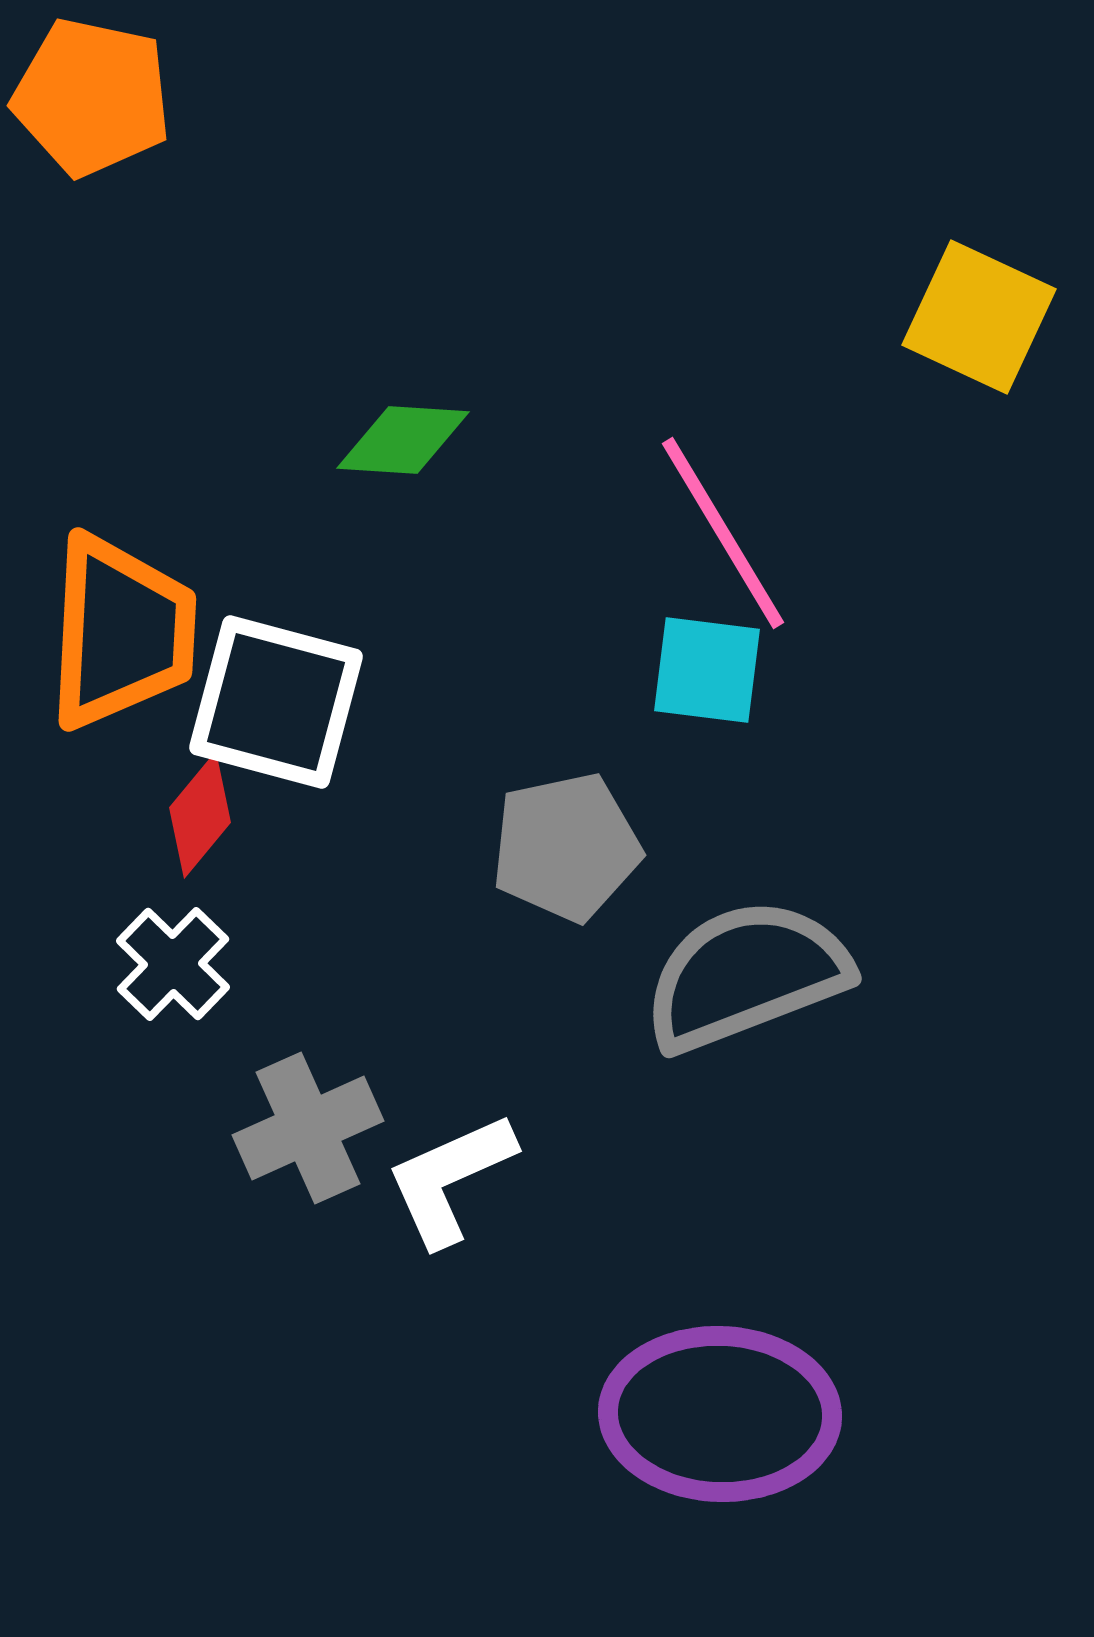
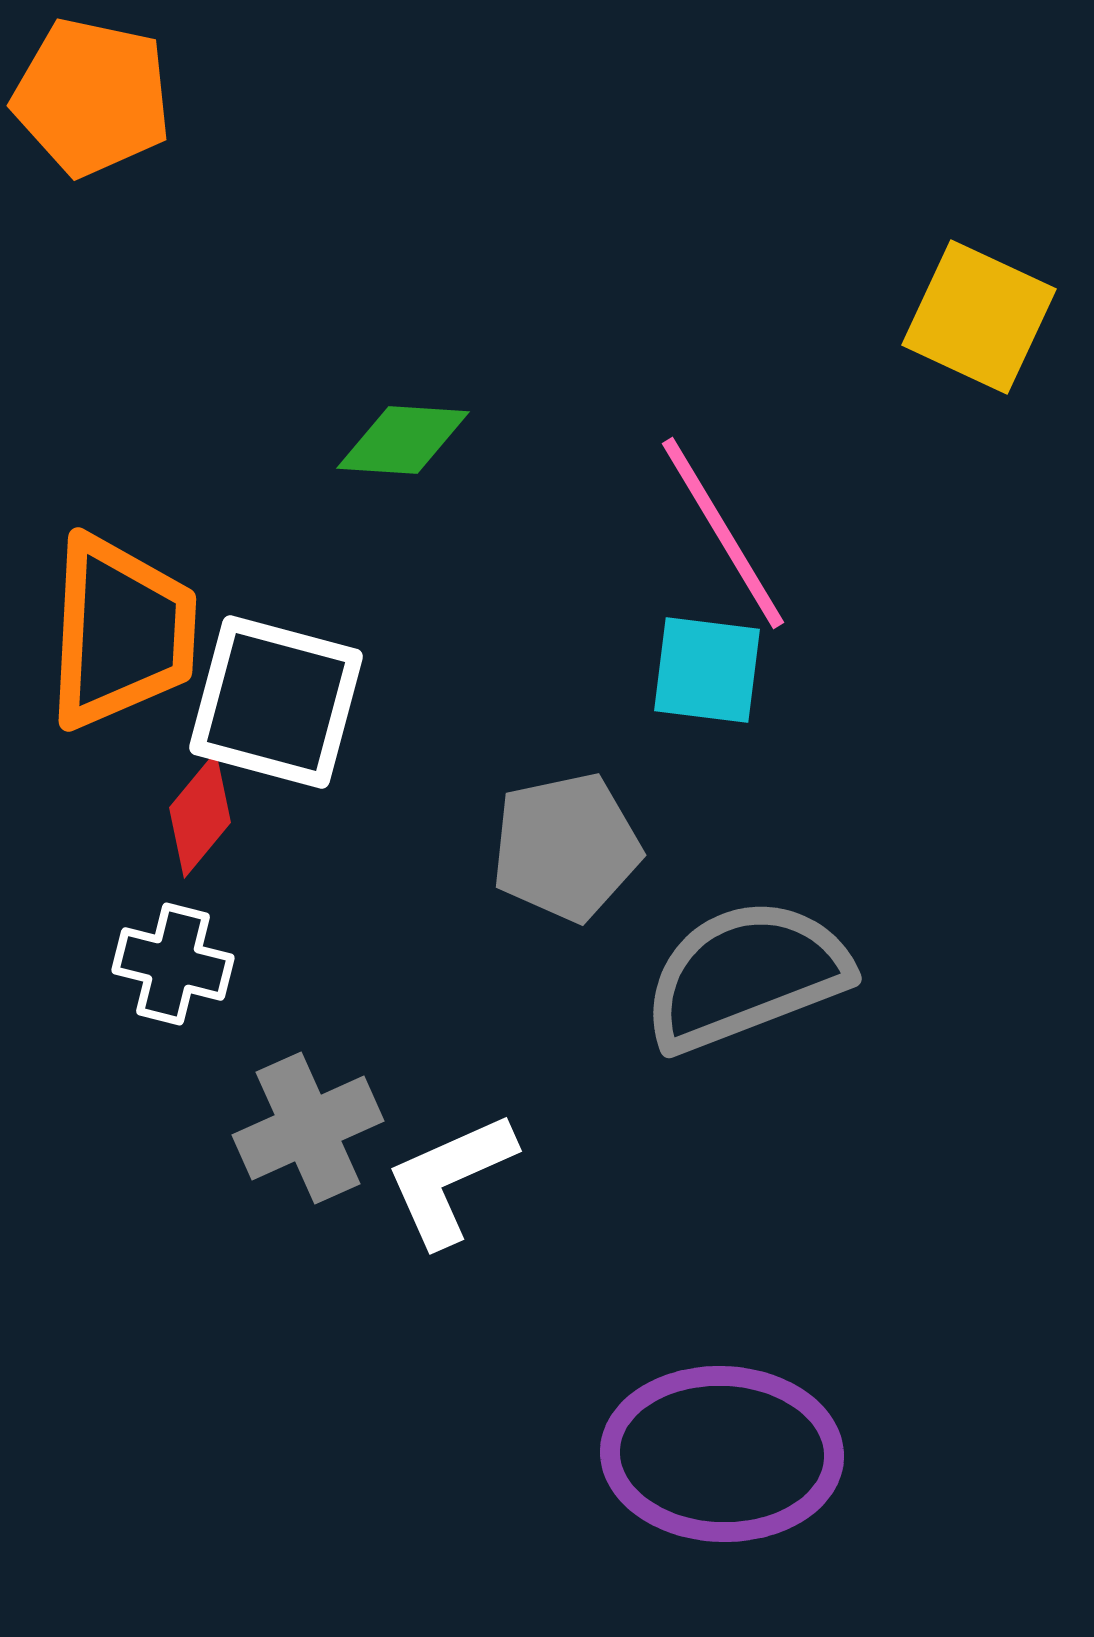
white cross: rotated 30 degrees counterclockwise
purple ellipse: moved 2 px right, 40 px down
